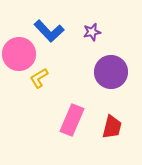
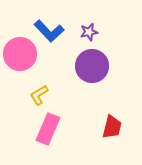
purple star: moved 3 px left
pink circle: moved 1 px right
purple circle: moved 19 px left, 6 px up
yellow L-shape: moved 17 px down
pink rectangle: moved 24 px left, 9 px down
